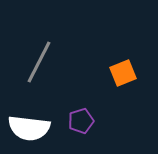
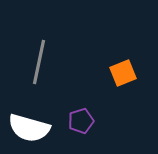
gray line: rotated 15 degrees counterclockwise
white semicircle: rotated 9 degrees clockwise
